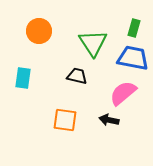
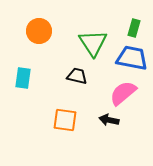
blue trapezoid: moved 1 px left
